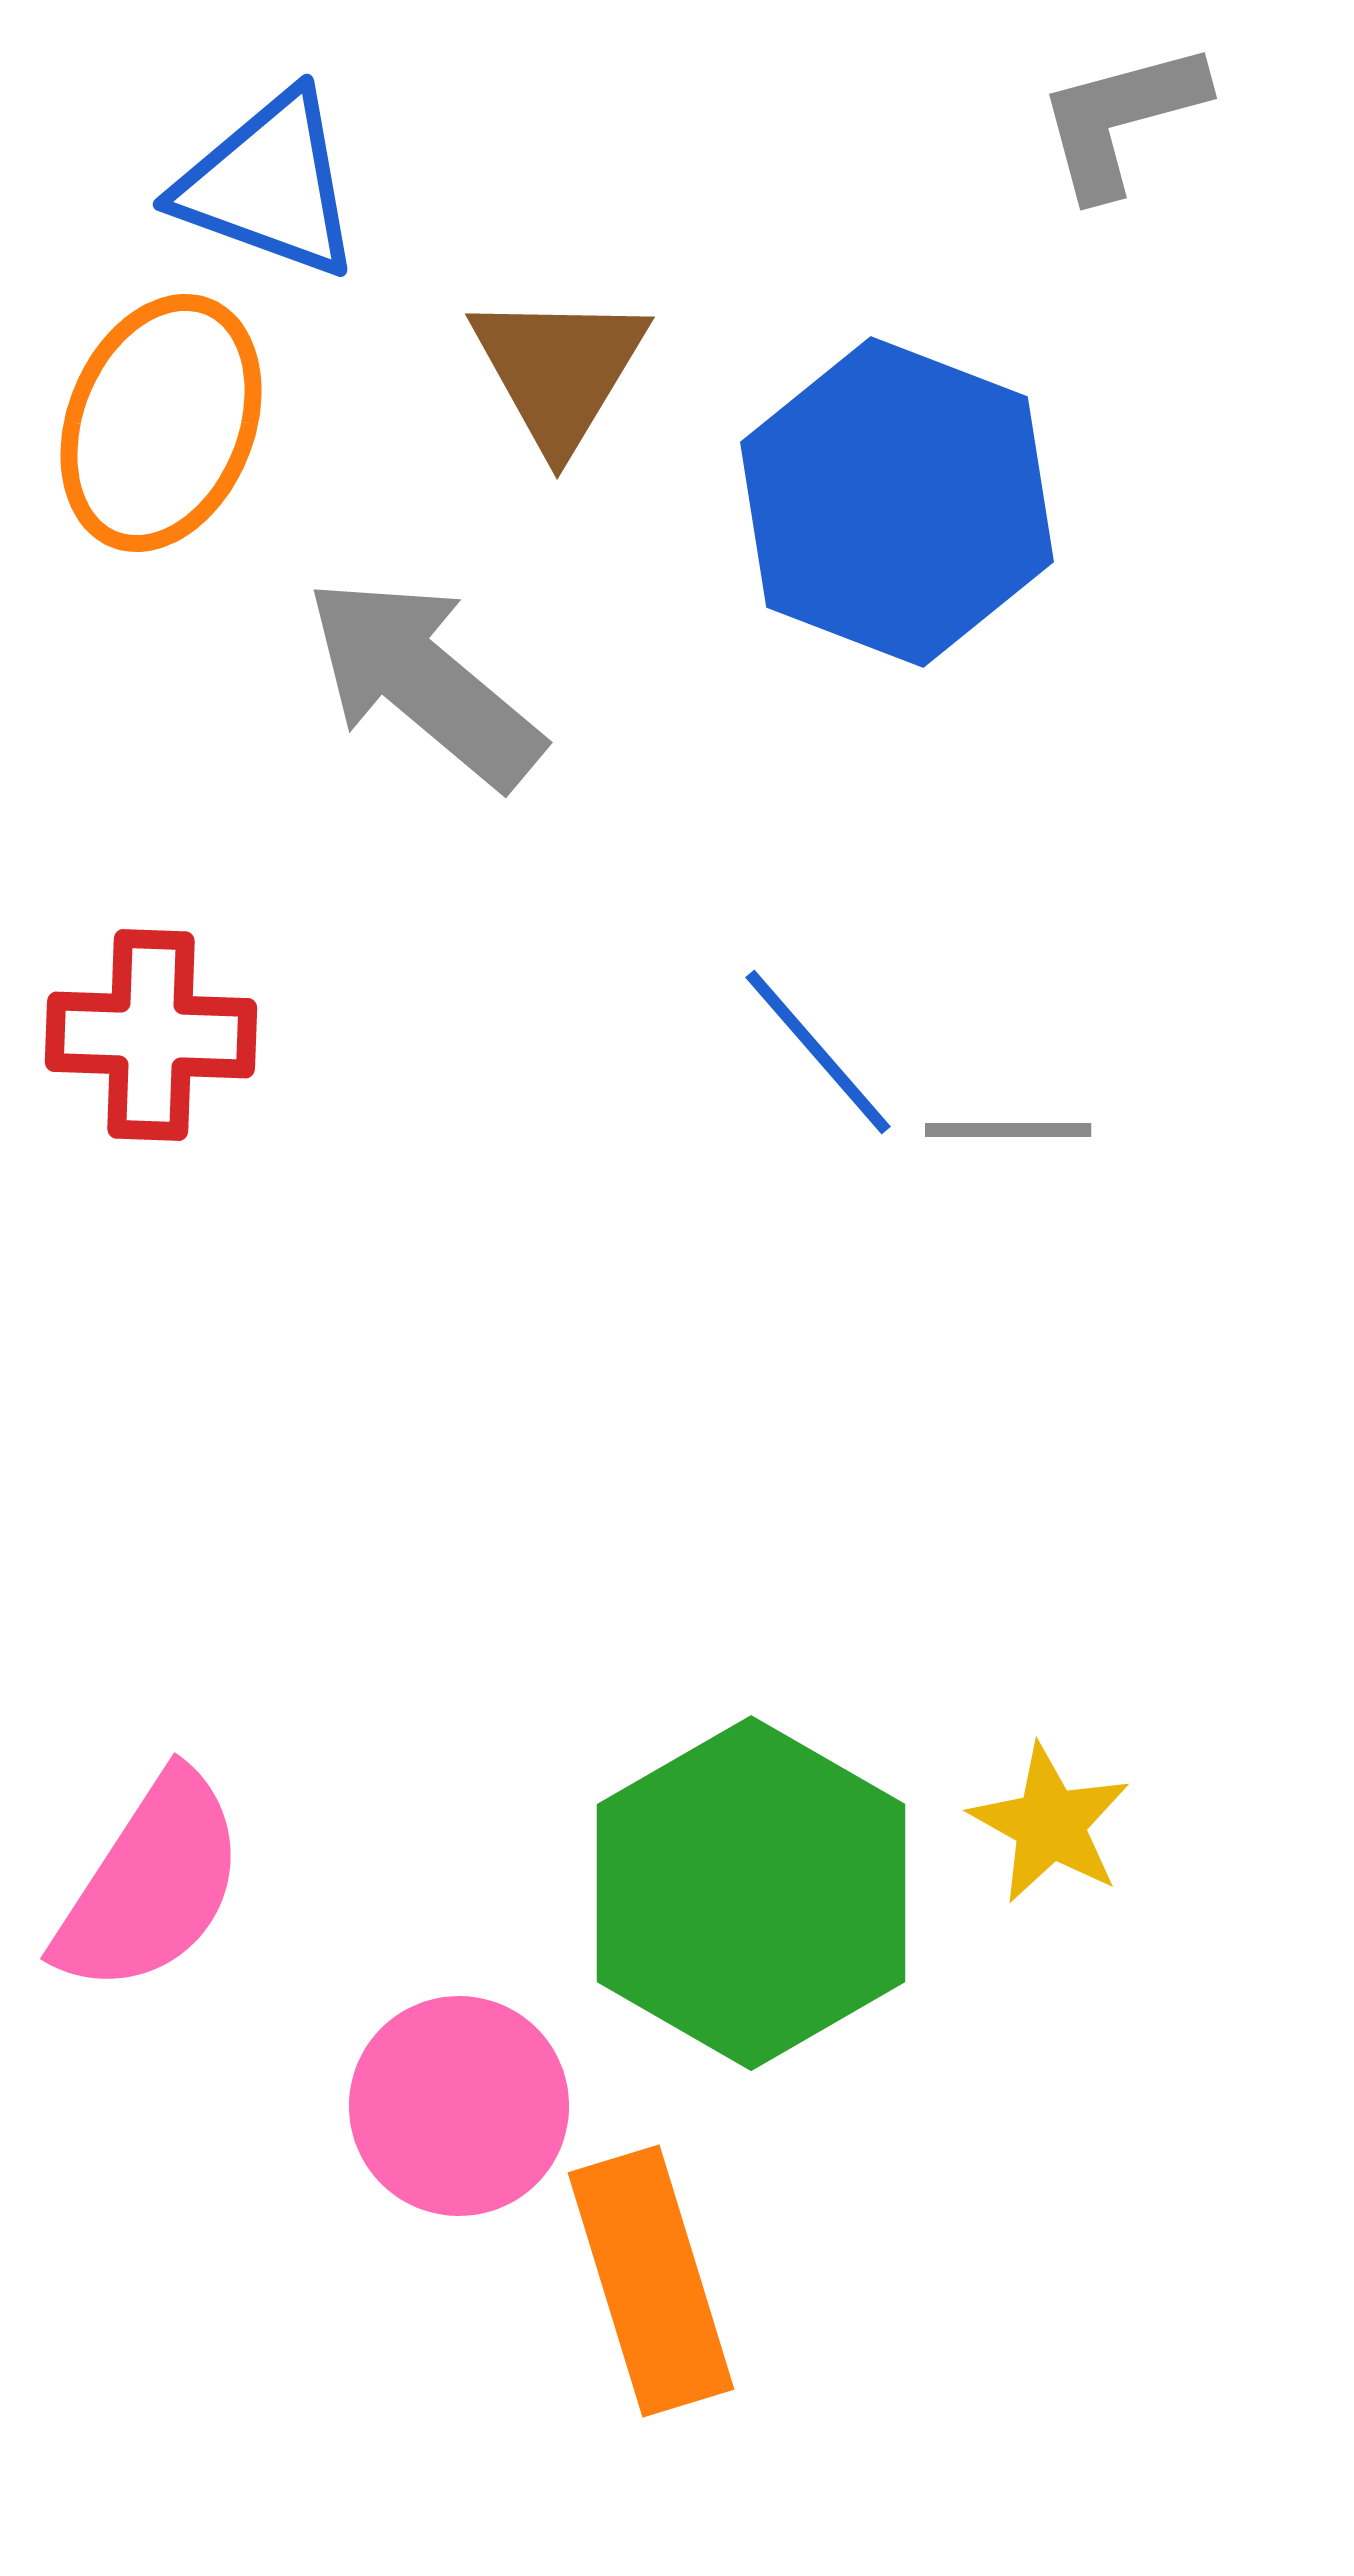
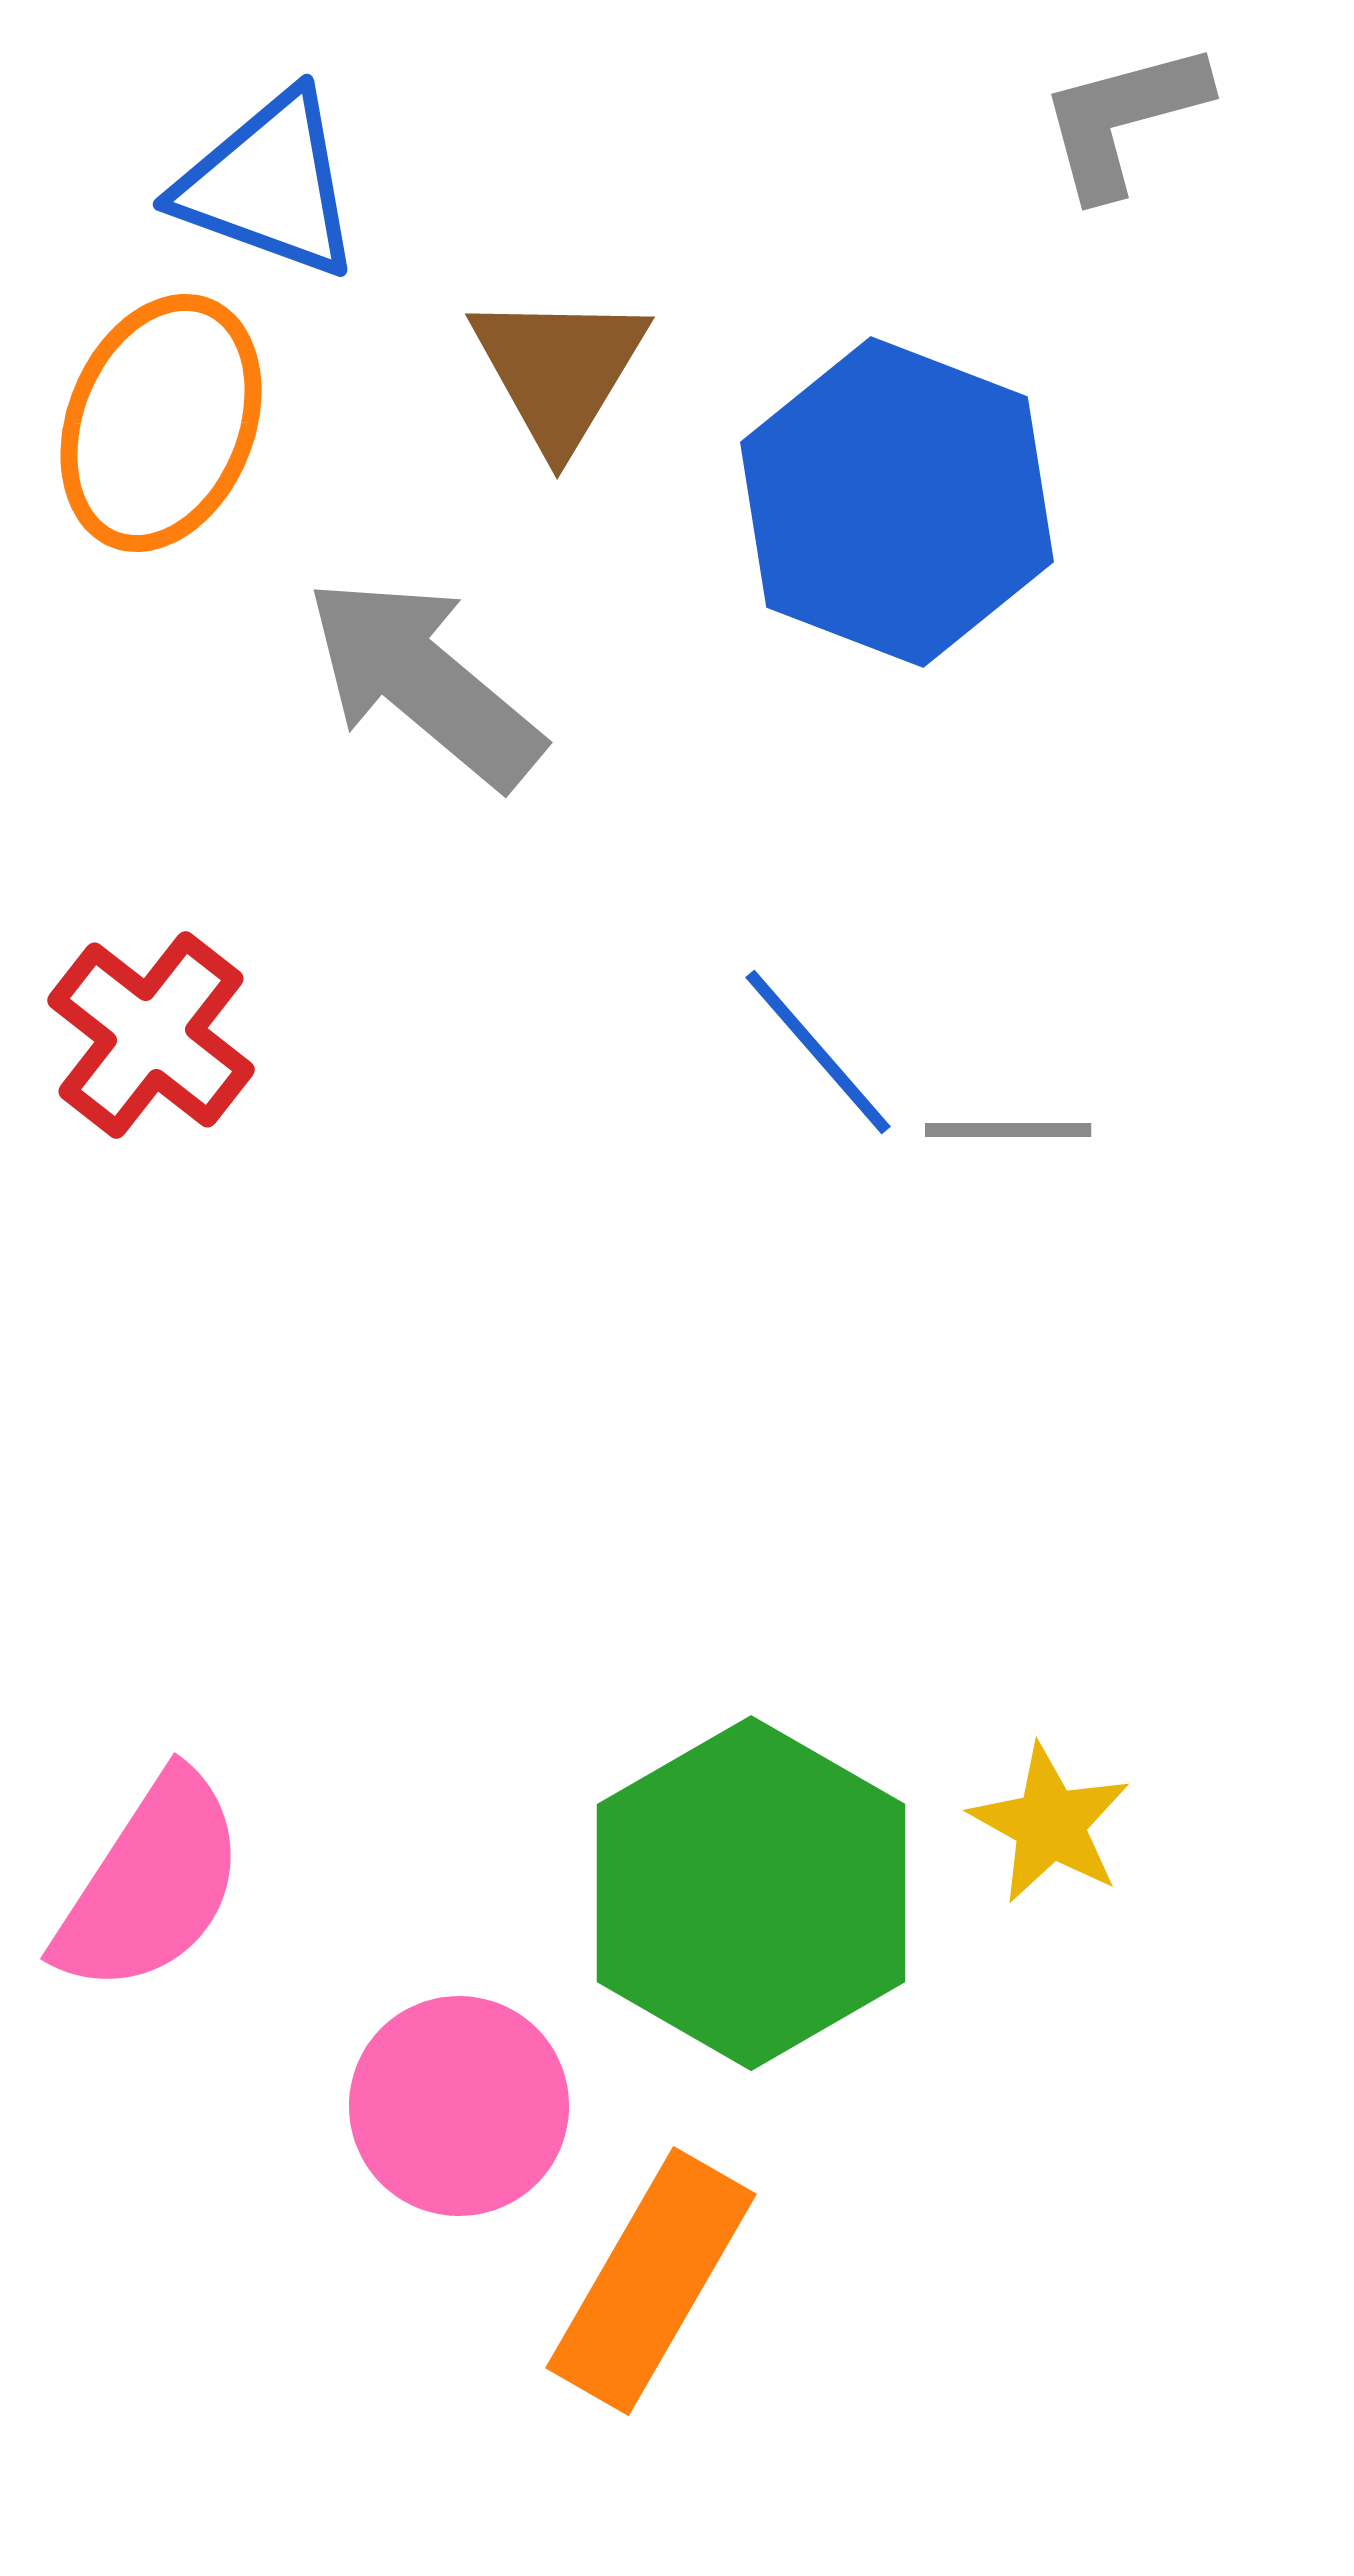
gray L-shape: moved 2 px right
red cross: rotated 36 degrees clockwise
orange rectangle: rotated 47 degrees clockwise
